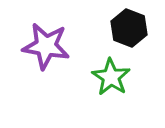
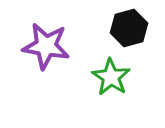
black hexagon: rotated 24 degrees clockwise
